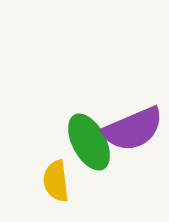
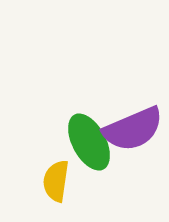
yellow semicircle: rotated 15 degrees clockwise
